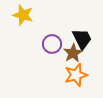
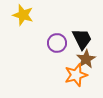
purple circle: moved 5 px right, 1 px up
brown star: moved 13 px right, 6 px down
